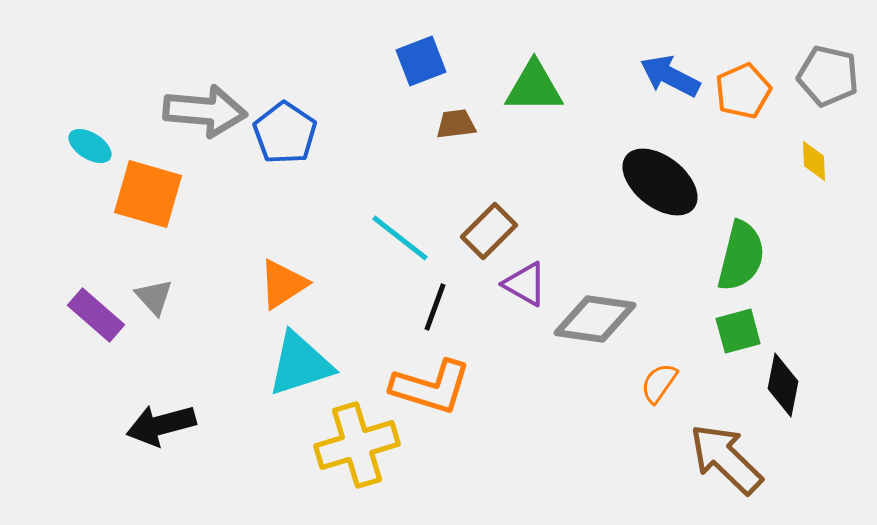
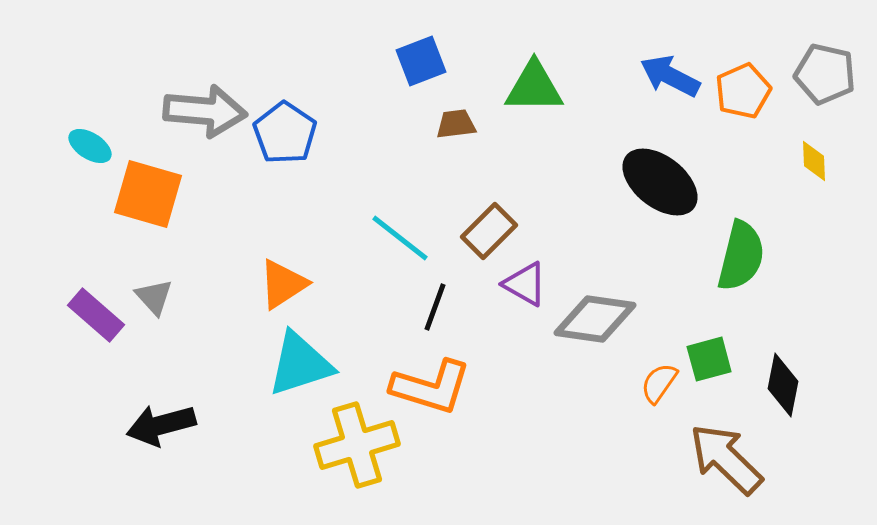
gray pentagon: moved 3 px left, 2 px up
green square: moved 29 px left, 28 px down
